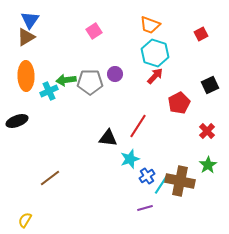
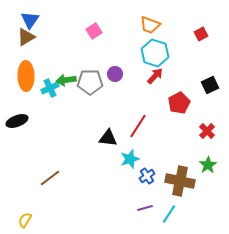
cyan cross: moved 1 px right, 3 px up
cyan line: moved 8 px right, 29 px down
